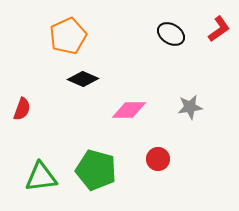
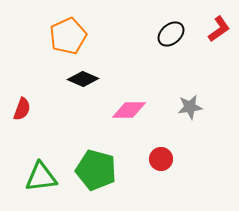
black ellipse: rotated 72 degrees counterclockwise
red circle: moved 3 px right
